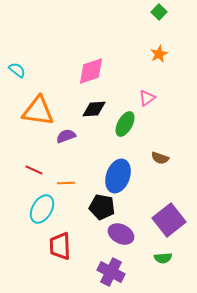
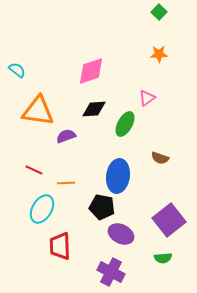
orange star: rotated 24 degrees clockwise
blue ellipse: rotated 12 degrees counterclockwise
